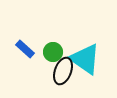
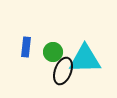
blue rectangle: moved 1 px right, 2 px up; rotated 54 degrees clockwise
cyan triangle: rotated 36 degrees counterclockwise
